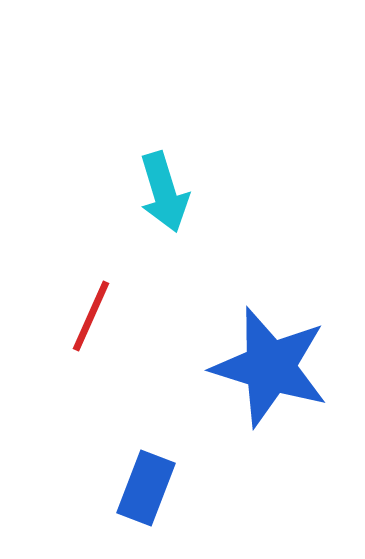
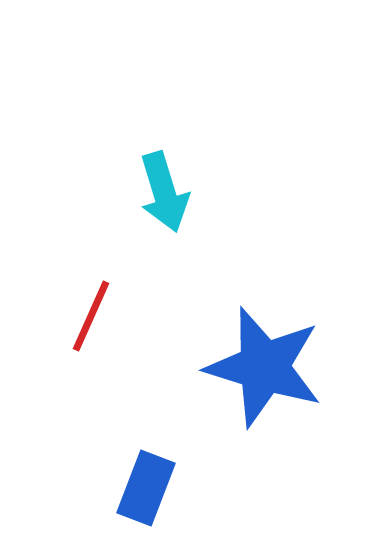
blue star: moved 6 px left
